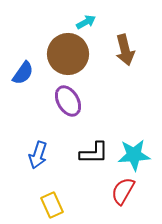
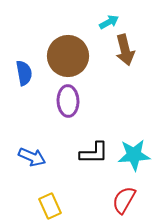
cyan arrow: moved 23 px right
brown circle: moved 2 px down
blue semicircle: moved 1 px right; rotated 45 degrees counterclockwise
purple ellipse: rotated 28 degrees clockwise
blue arrow: moved 6 px left, 2 px down; rotated 84 degrees counterclockwise
red semicircle: moved 1 px right, 9 px down
yellow rectangle: moved 2 px left, 1 px down
